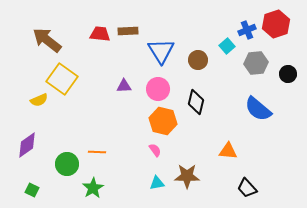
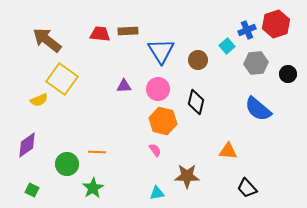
cyan triangle: moved 10 px down
